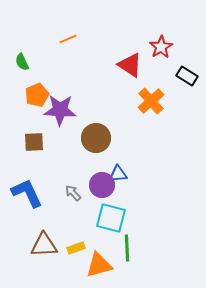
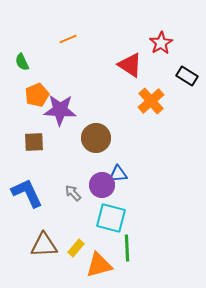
red star: moved 4 px up
yellow rectangle: rotated 30 degrees counterclockwise
